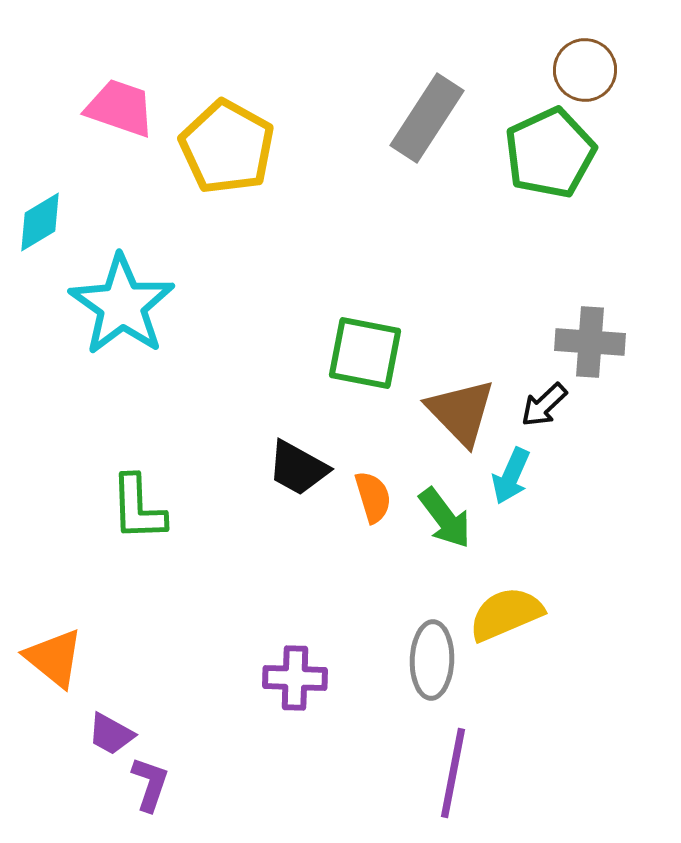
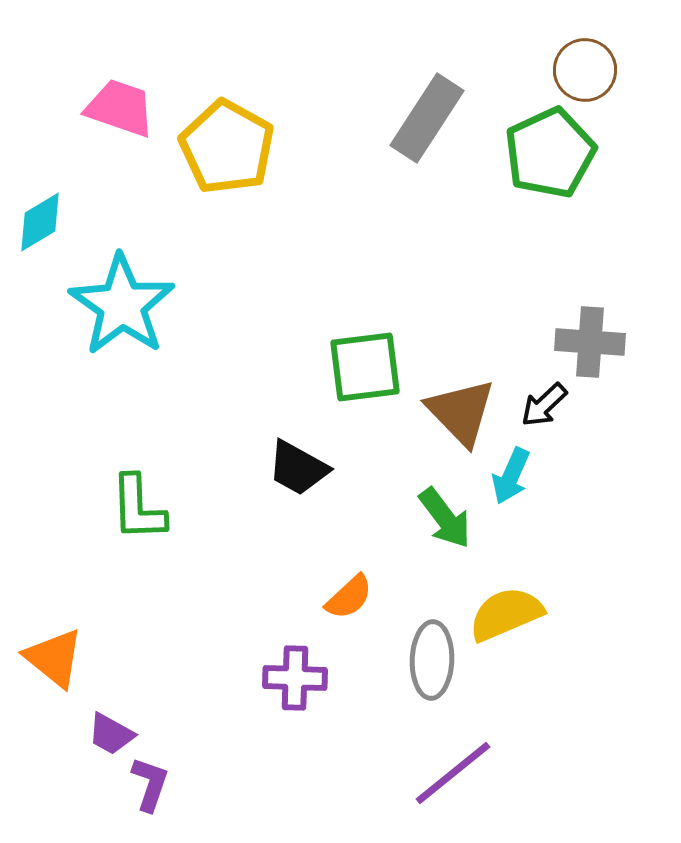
green square: moved 14 px down; rotated 18 degrees counterclockwise
orange semicircle: moved 24 px left, 100 px down; rotated 64 degrees clockwise
purple line: rotated 40 degrees clockwise
